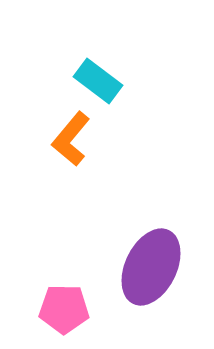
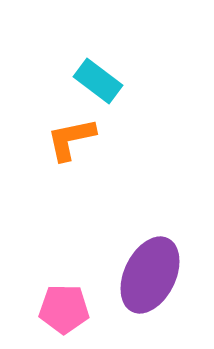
orange L-shape: rotated 38 degrees clockwise
purple ellipse: moved 1 px left, 8 px down
